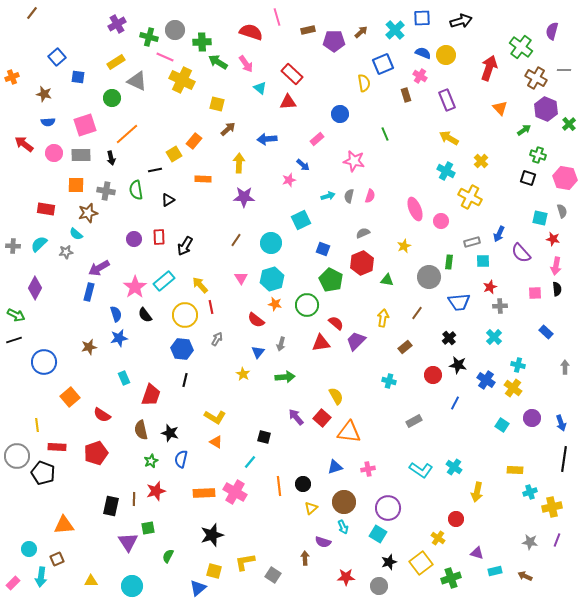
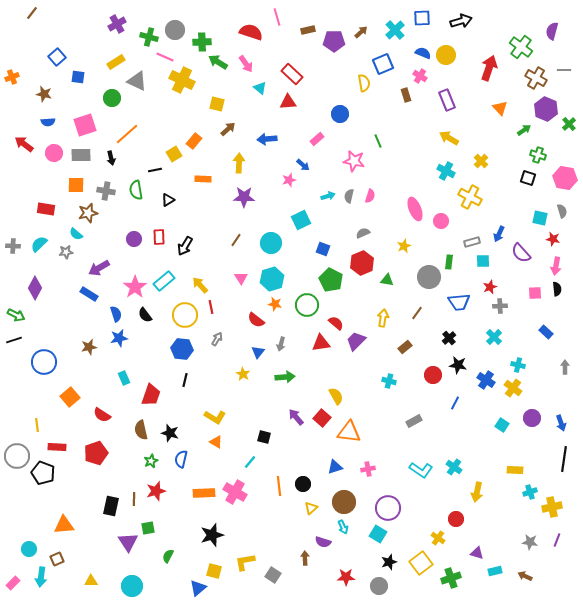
green line at (385, 134): moved 7 px left, 7 px down
blue rectangle at (89, 292): moved 2 px down; rotated 72 degrees counterclockwise
